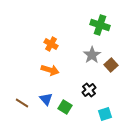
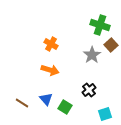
brown square: moved 20 px up
